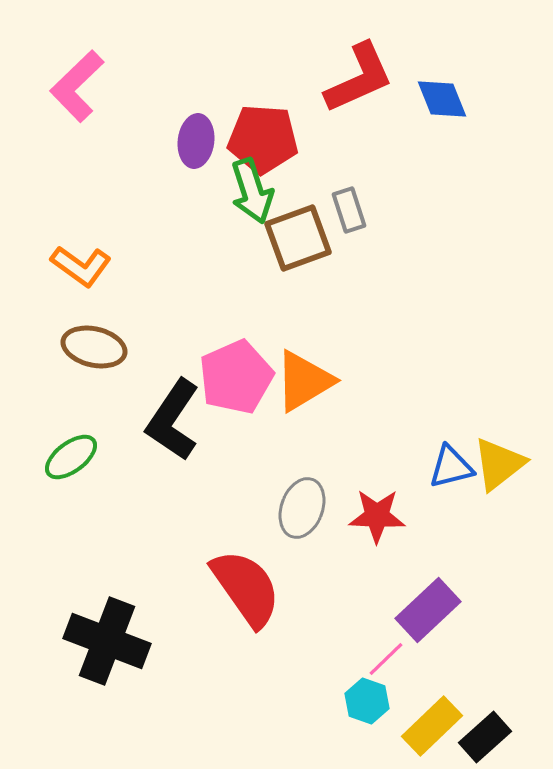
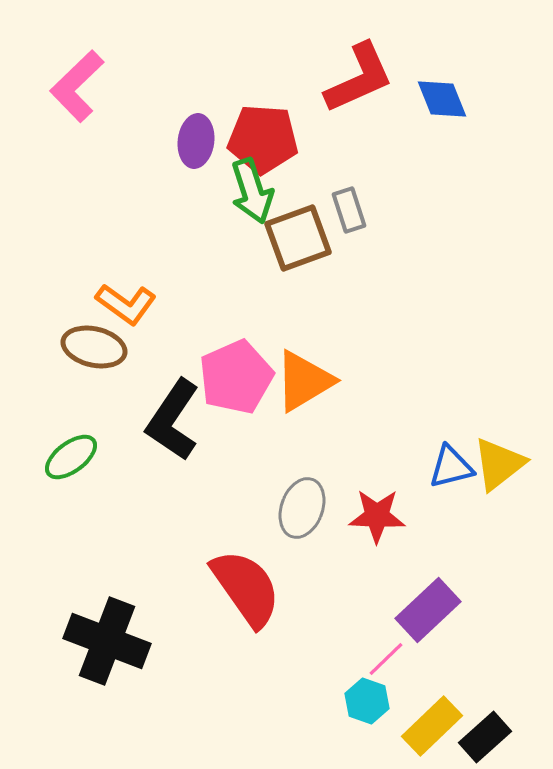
orange L-shape: moved 45 px right, 38 px down
